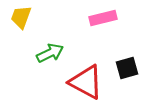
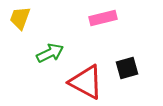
yellow trapezoid: moved 1 px left, 1 px down
